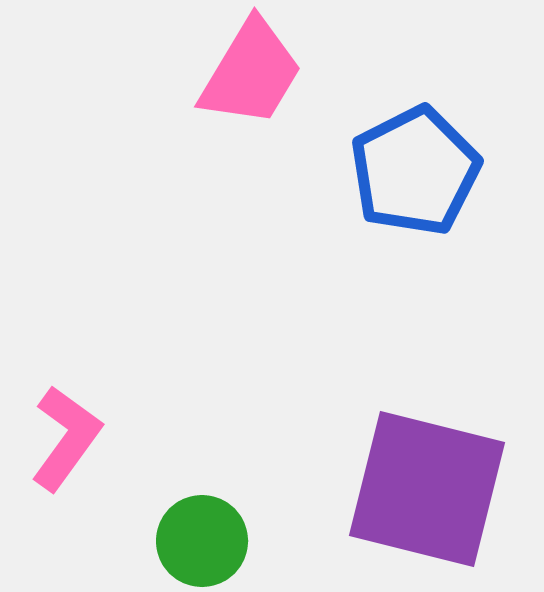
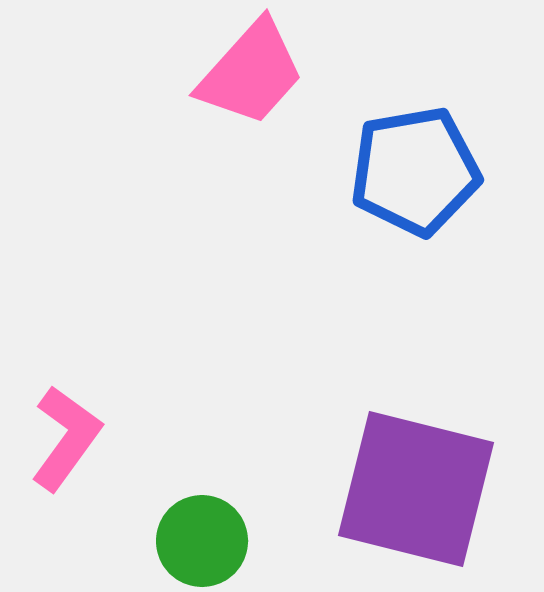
pink trapezoid: rotated 11 degrees clockwise
blue pentagon: rotated 17 degrees clockwise
purple square: moved 11 px left
